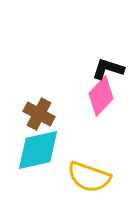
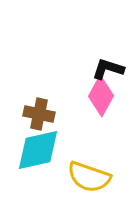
pink diamond: rotated 15 degrees counterclockwise
brown cross: rotated 16 degrees counterclockwise
